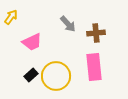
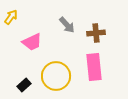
gray arrow: moved 1 px left, 1 px down
black rectangle: moved 7 px left, 10 px down
